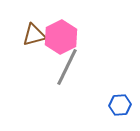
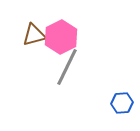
blue hexagon: moved 2 px right, 2 px up
